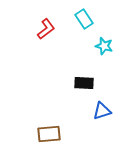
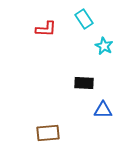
red L-shape: rotated 40 degrees clockwise
cyan star: rotated 12 degrees clockwise
blue triangle: moved 1 px right, 1 px up; rotated 18 degrees clockwise
brown rectangle: moved 1 px left, 1 px up
